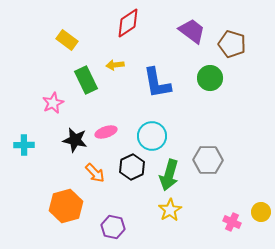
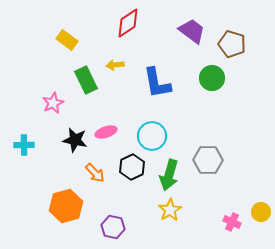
green circle: moved 2 px right
